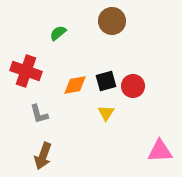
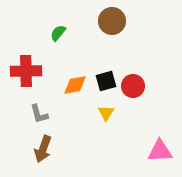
green semicircle: rotated 12 degrees counterclockwise
red cross: rotated 20 degrees counterclockwise
brown arrow: moved 7 px up
